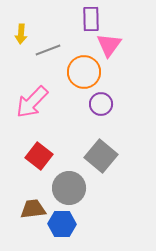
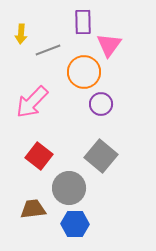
purple rectangle: moved 8 px left, 3 px down
blue hexagon: moved 13 px right
